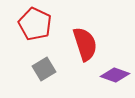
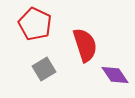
red semicircle: moved 1 px down
purple diamond: rotated 36 degrees clockwise
